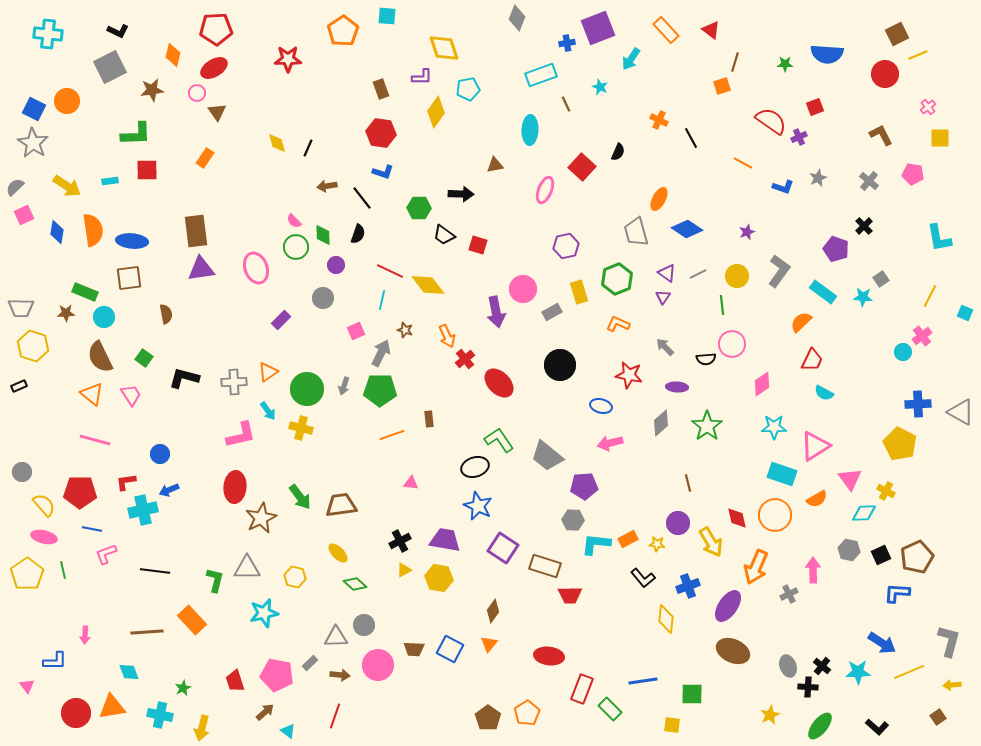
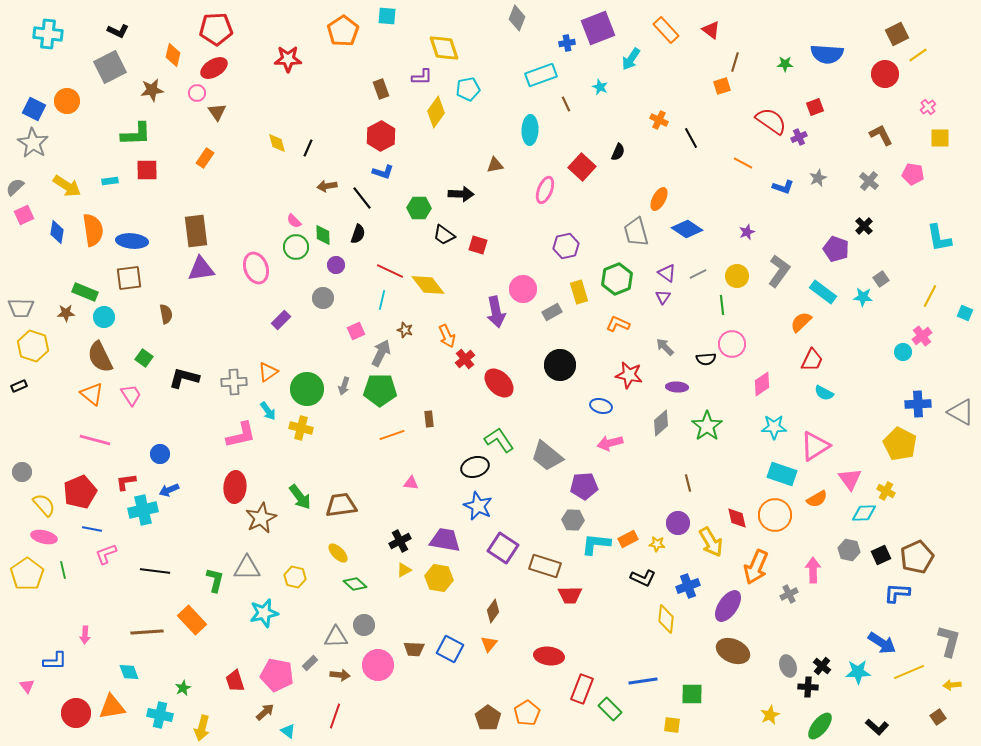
yellow line at (918, 55): rotated 12 degrees counterclockwise
red hexagon at (381, 133): moved 3 px down; rotated 24 degrees clockwise
red pentagon at (80, 492): rotated 24 degrees counterclockwise
black L-shape at (643, 578): rotated 25 degrees counterclockwise
